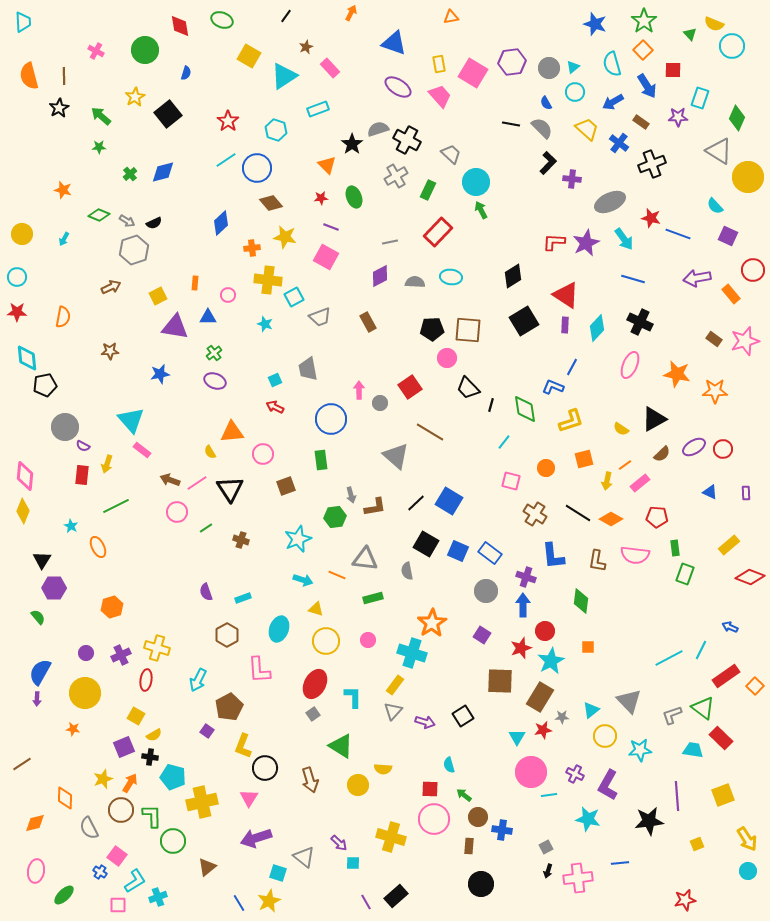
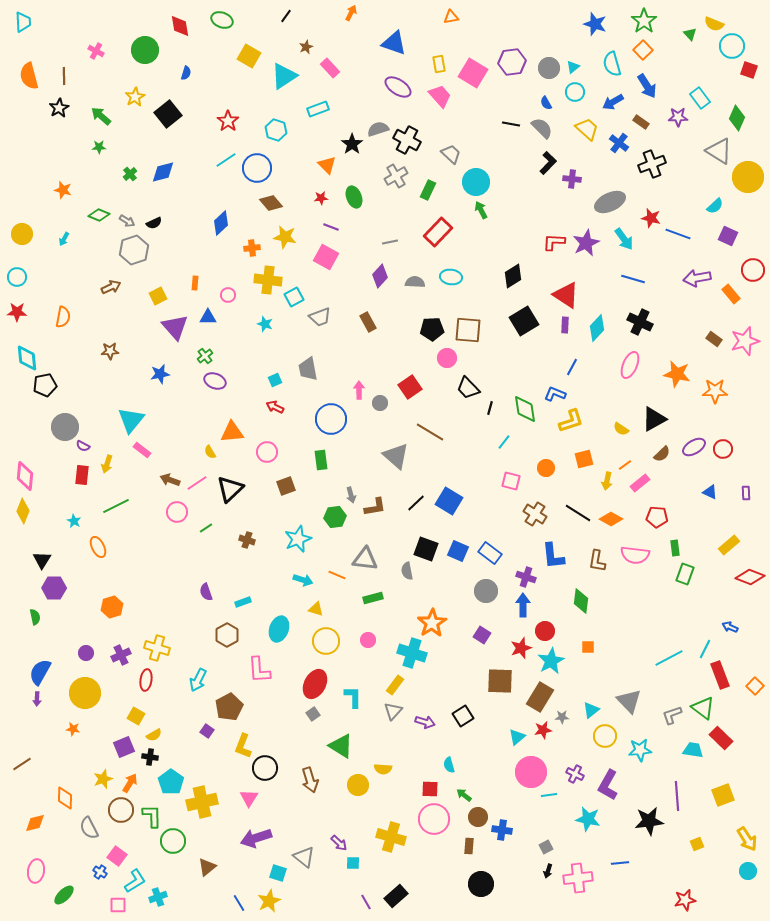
red square at (673, 70): moved 76 px right; rotated 18 degrees clockwise
cyan rectangle at (700, 98): rotated 55 degrees counterclockwise
cyan semicircle at (715, 206): rotated 90 degrees counterclockwise
purple diamond at (380, 276): rotated 20 degrees counterclockwise
purple triangle at (175, 327): rotated 40 degrees clockwise
green cross at (214, 353): moved 9 px left, 3 px down
blue L-shape at (553, 387): moved 2 px right, 7 px down
black line at (491, 405): moved 1 px left, 3 px down
cyan triangle at (131, 420): rotated 20 degrees clockwise
pink circle at (263, 454): moved 4 px right, 2 px up
black triangle at (230, 489): rotated 20 degrees clockwise
cyan star at (71, 526): moved 3 px right, 5 px up
brown cross at (241, 540): moved 6 px right
black square at (426, 544): moved 5 px down; rotated 10 degrees counterclockwise
cyan rectangle at (243, 598): moved 4 px down
green semicircle at (38, 617): moved 3 px left; rotated 28 degrees clockwise
cyan line at (701, 650): moved 4 px right, 1 px up
red rectangle at (726, 676): moved 6 px left, 1 px up; rotated 76 degrees counterclockwise
cyan triangle at (517, 737): rotated 18 degrees clockwise
cyan pentagon at (173, 777): moved 2 px left, 5 px down; rotated 20 degrees clockwise
